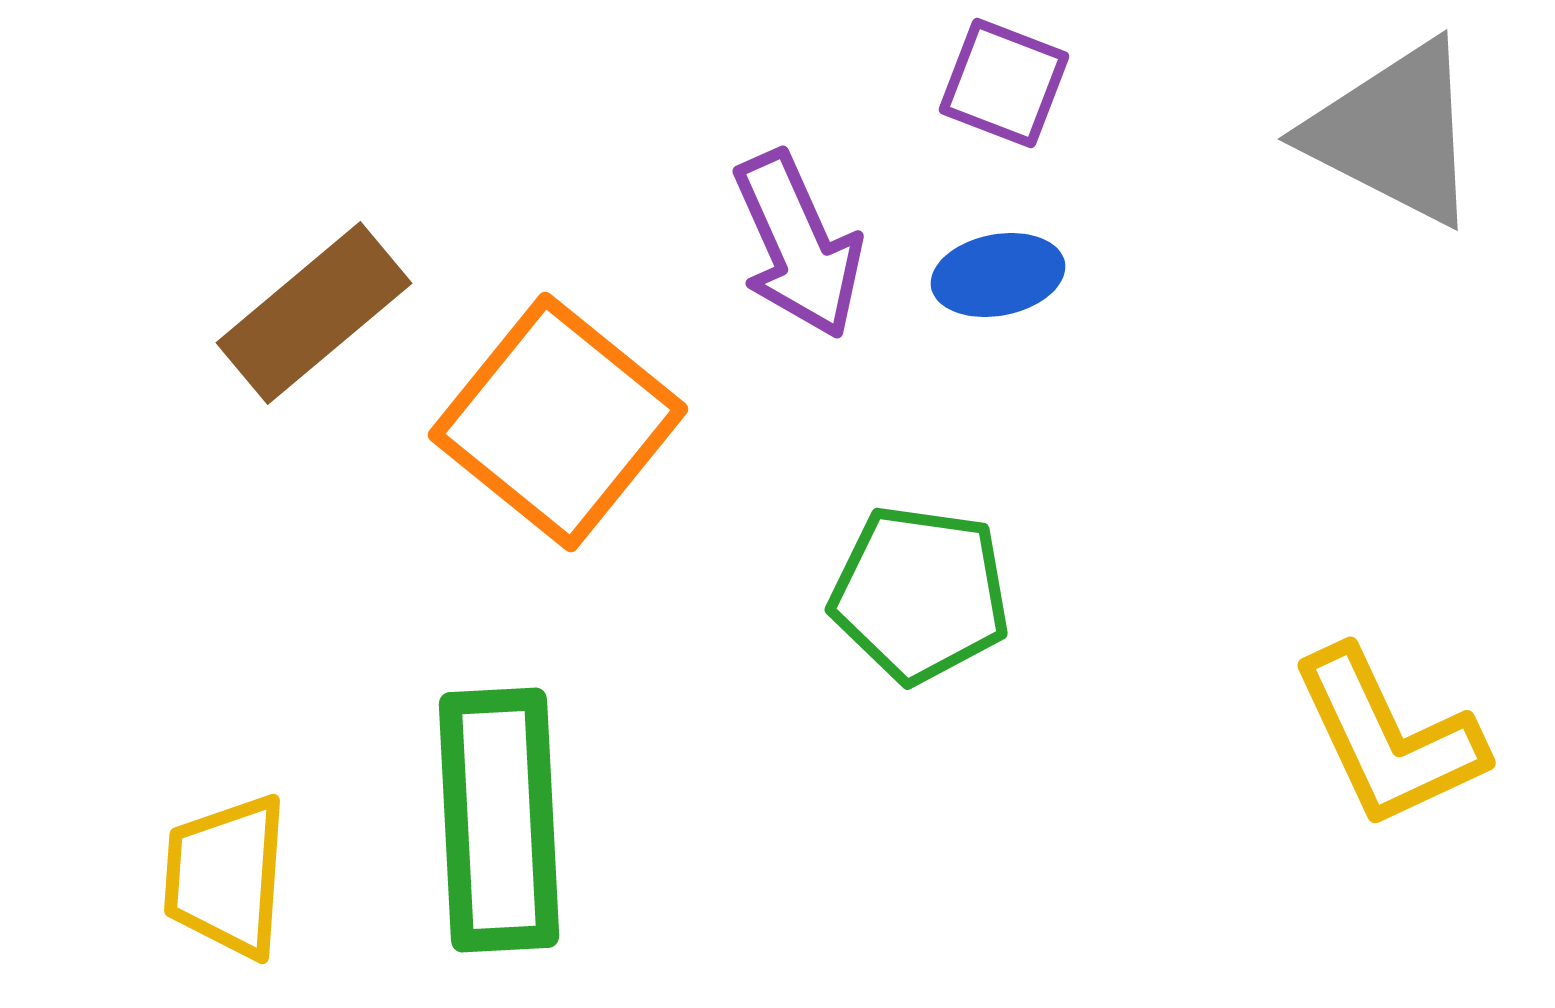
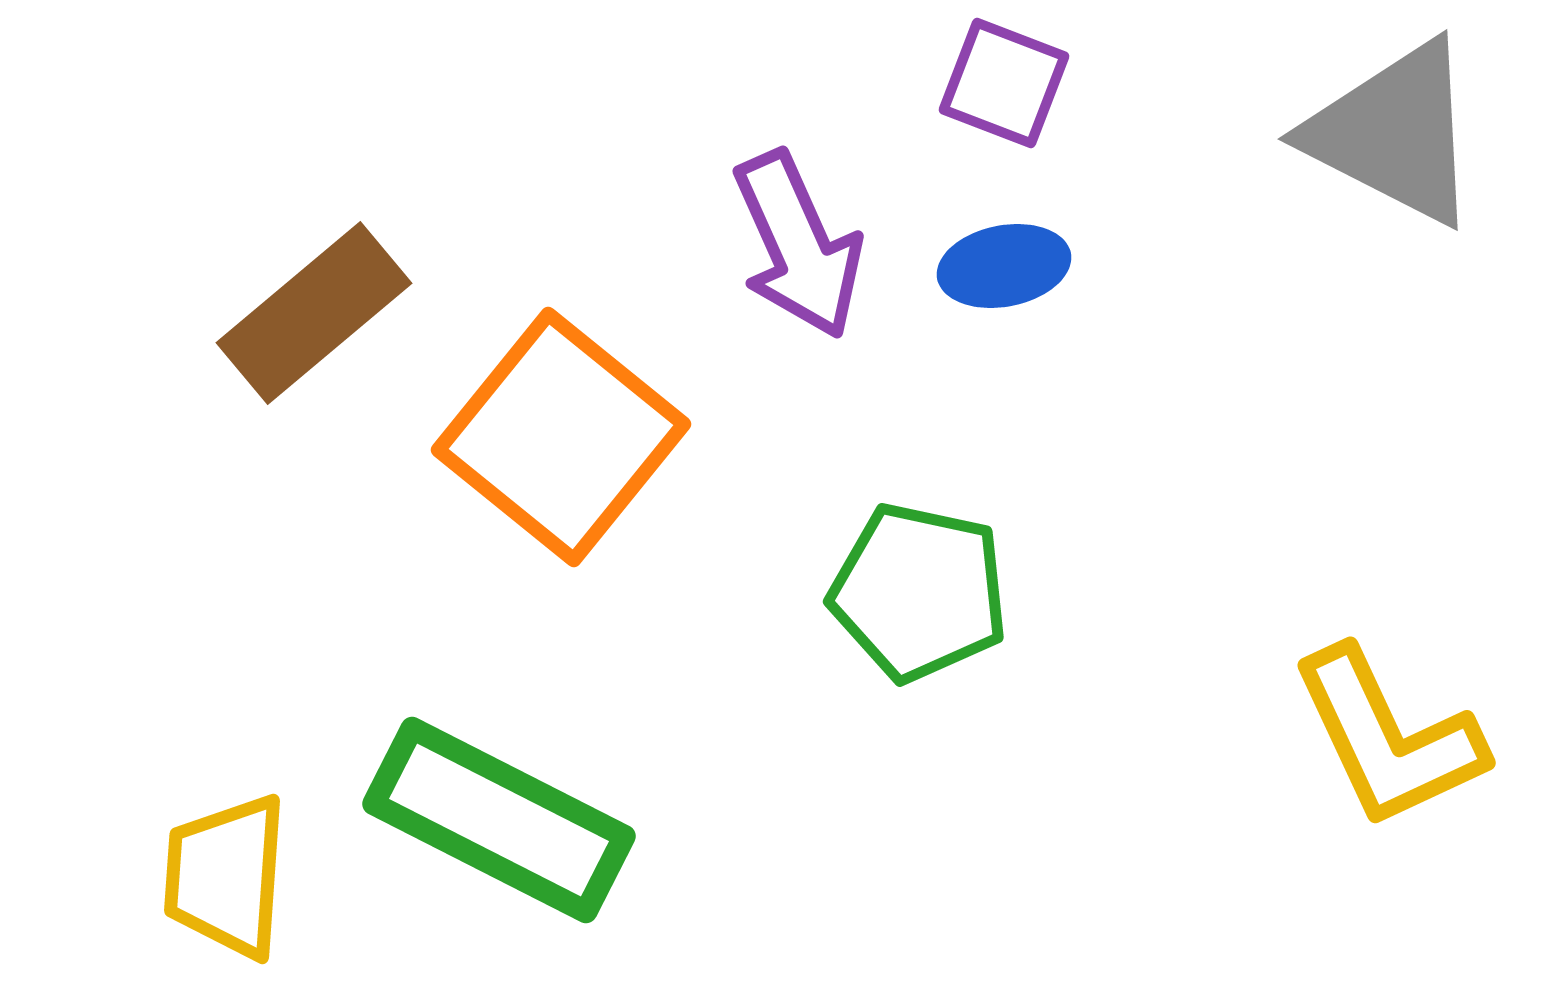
blue ellipse: moved 6 px right, 9 px up
orange square: moved 3 px right, 15 px down
green pentagon: moved 1 px left, 2 px up; rotated 4 degrees clockwise
green rectangle: rotated 60 degrees counterclockwise
